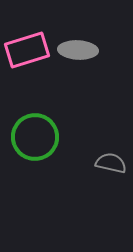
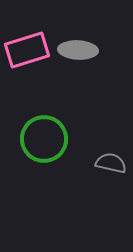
green circle: moved 9 px right, 2 px down
